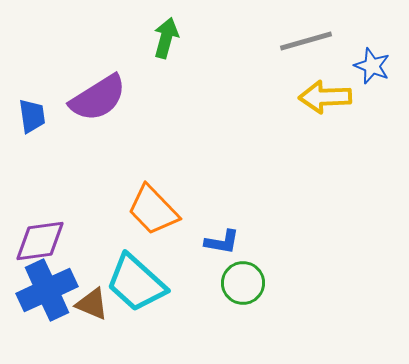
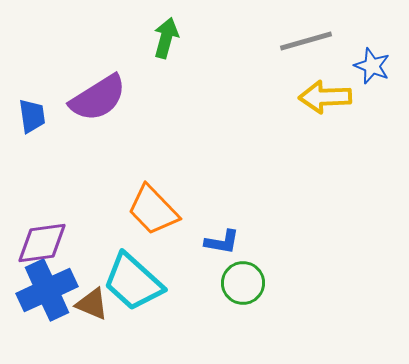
purple diamond: moved 2 px right, 2 px down
cyan trapezoid: moved 3 px left, 1 px up
